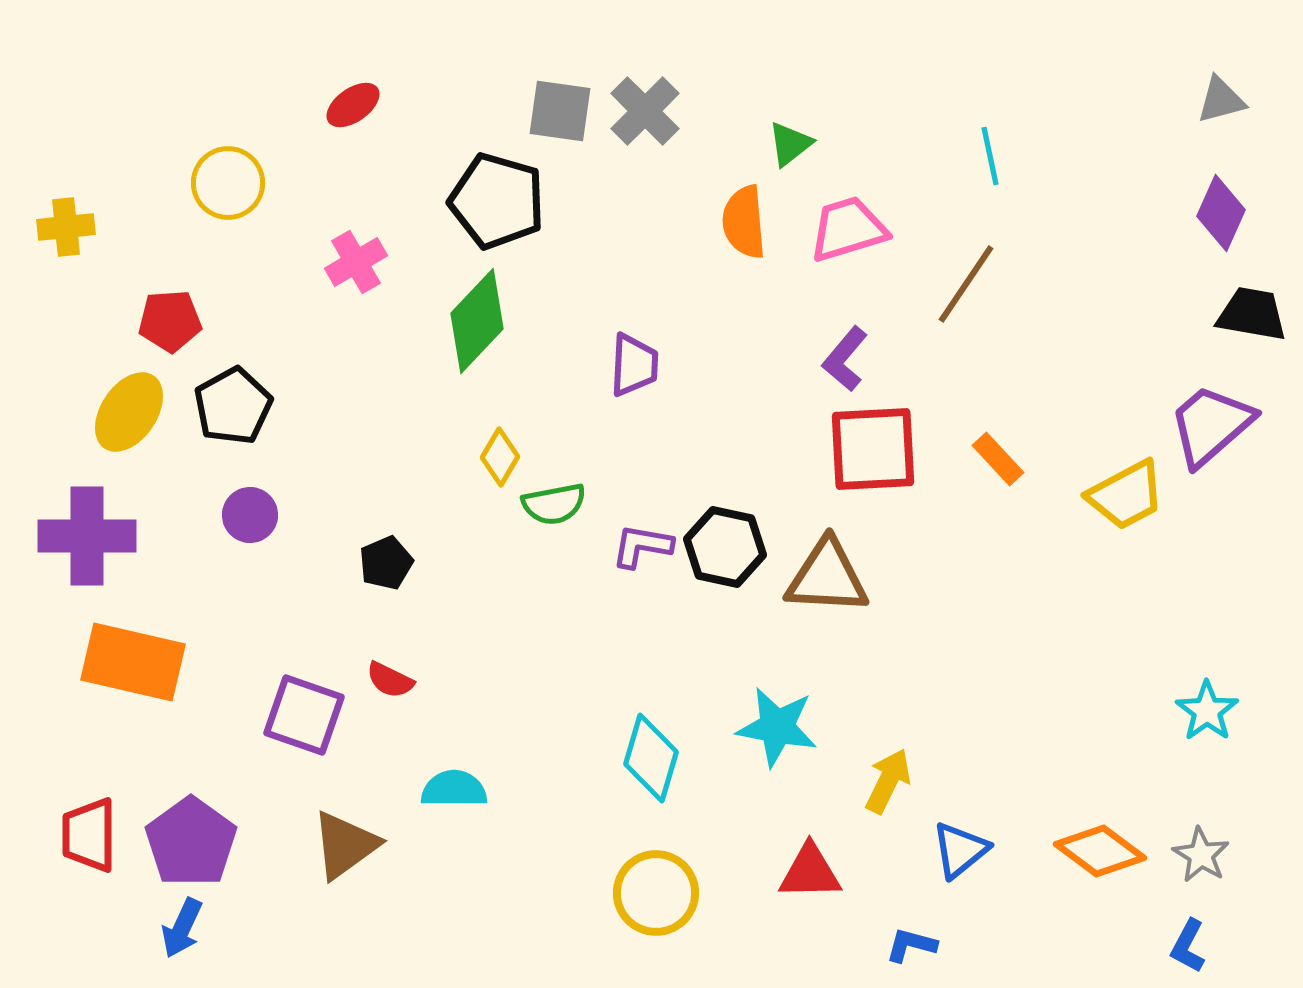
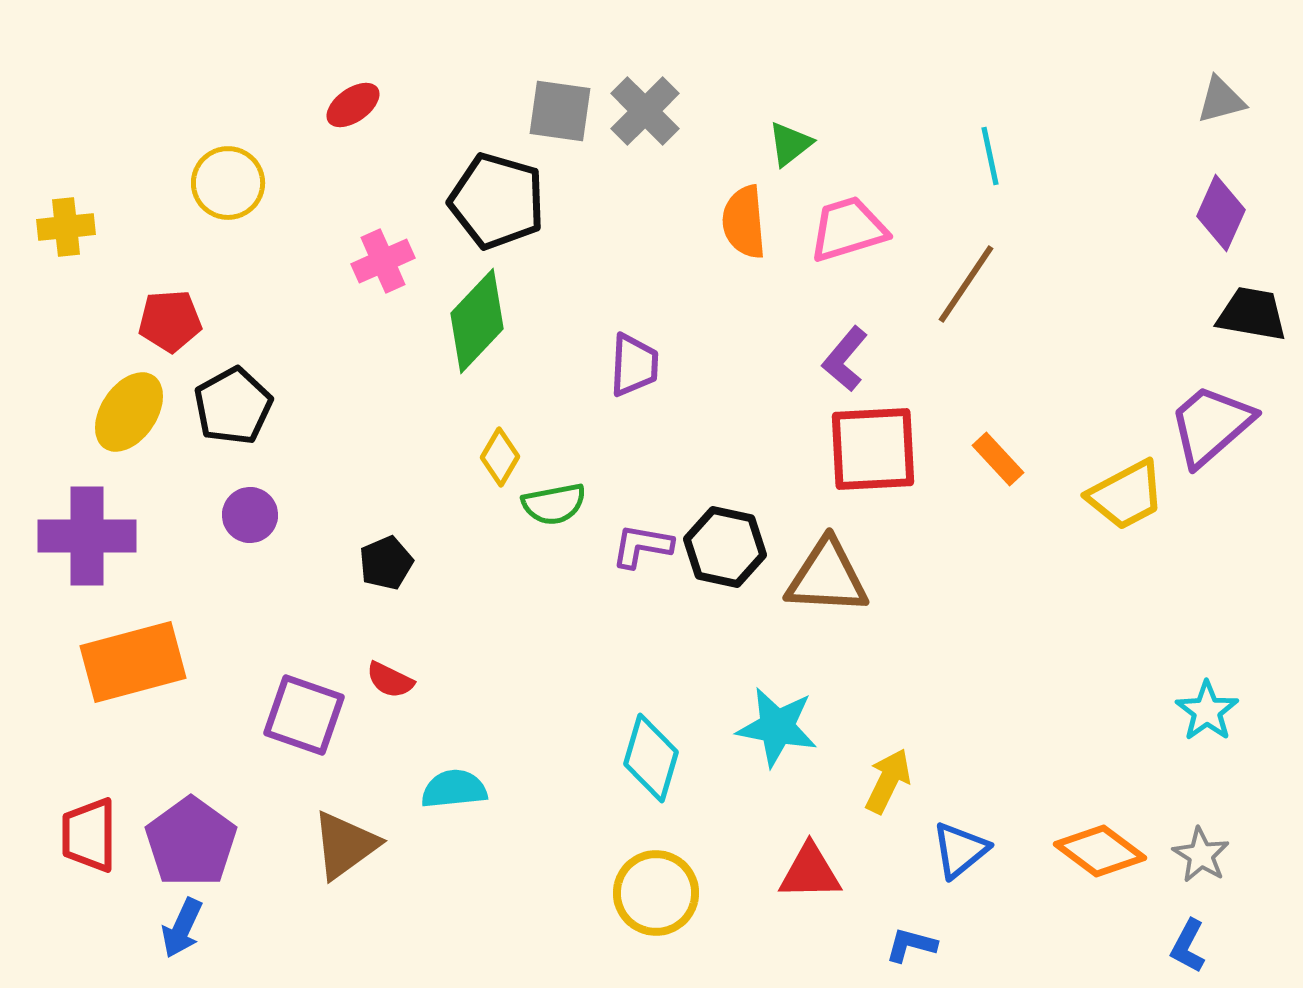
pink cross at (356, 262): moved 27 px right, 1 px up; rotated 6 degrees clockwise
orange rectangle at (133, 662): rotated 28 degrees counterclockwise
cyan semicircle at (454, 789): rotated 6 degrees counterclockwise
